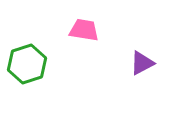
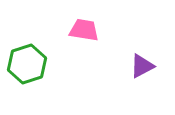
purple triangle: moved 3 px down
